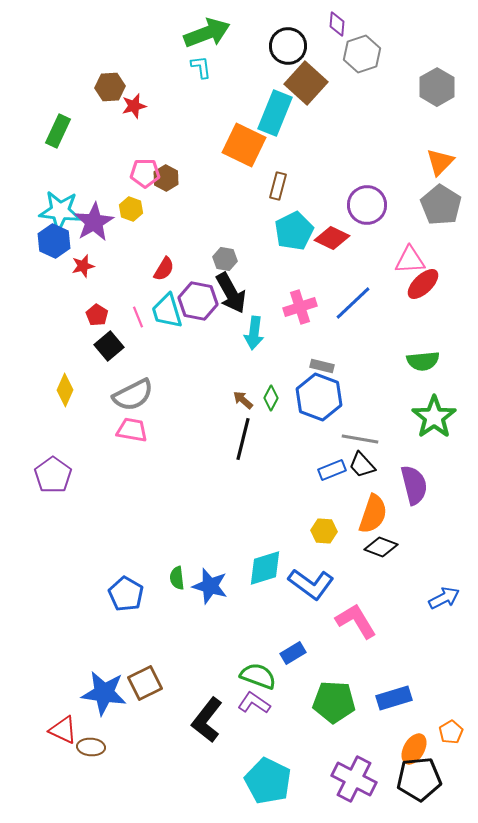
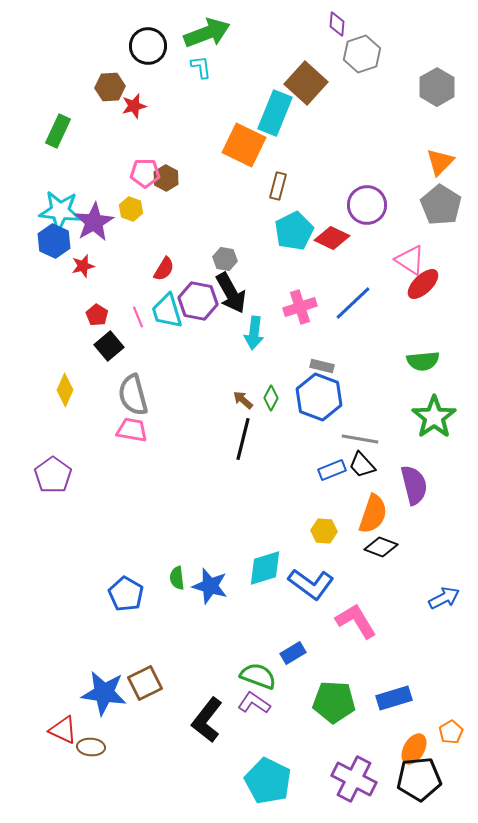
black circle at (288, 46): moved 140 px left
pink triangle at (410, 260): rotated 36 degrees clockwise
gray semicircle at (133, 395): rotated 102 degrees clockwise
